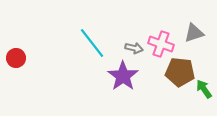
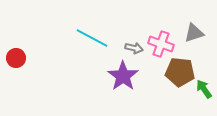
cyan line: moved 5 px up; rotated 24 degrees counterclockwise
